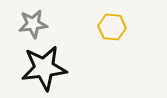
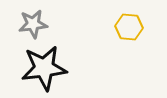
yellow hexagon: moved 17 px right
